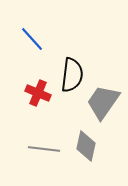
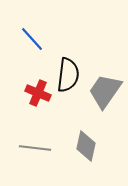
black semicircle: moved 4 px left
gray trapezoid: moved 2 px right, 11 px up
gray line: moved 9 px left, 1 px up
